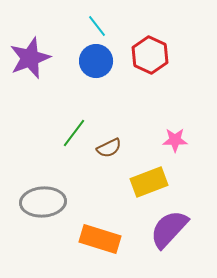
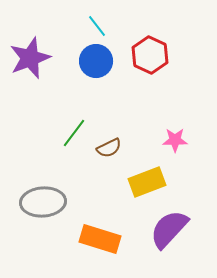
yellow rectangle: moved 2 px left
